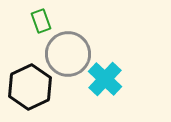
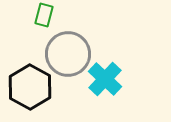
green rectangle: moved 3 px right, 6 px up; rotated 35 degrees clockwise
black hexagon: rotated 6 degrees counterclockwise
